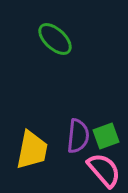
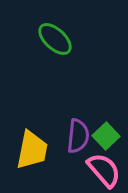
green square: rotated 24 degrees counterclockwise
